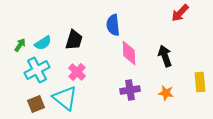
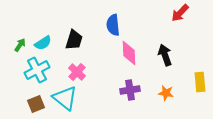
black arrow: moved 1 px up
